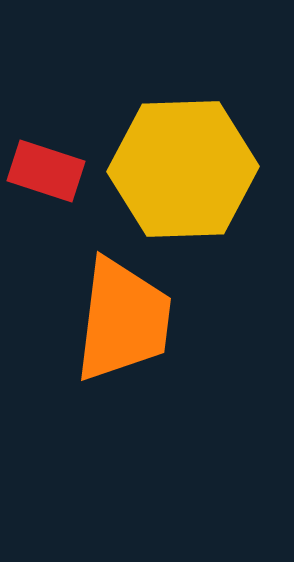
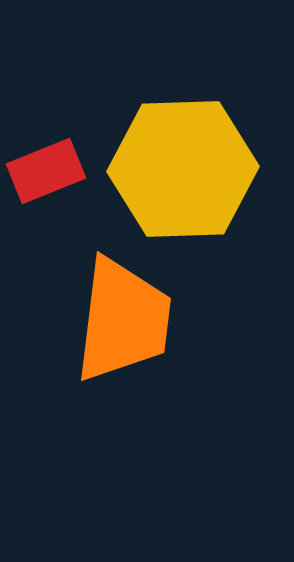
red rectangle: rotated 40 degrees counterclockwise
